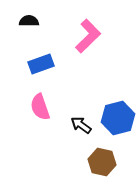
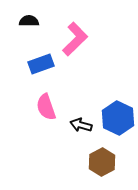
pink L-shape: moved 13 px left, 3 px down
pink semicircle: moved 6 px right
blue hexagon: rotated 20 degrees counterclockwise
black arrow: rotated 20 degrees counterclockwise
brown hexagon: rotated 20 degrees clockwise
